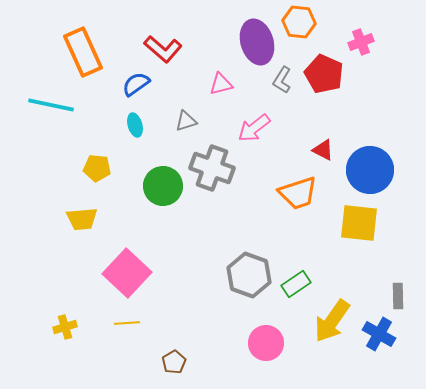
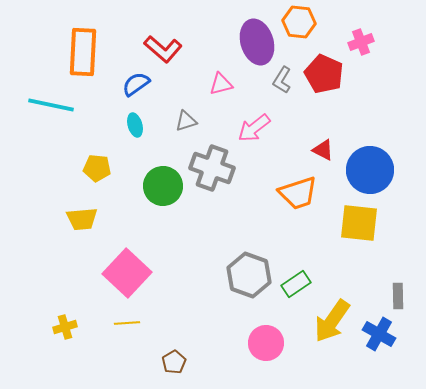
orange rectangle: rotated 27 degrees clockwise
